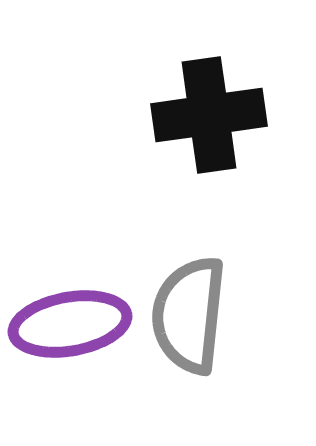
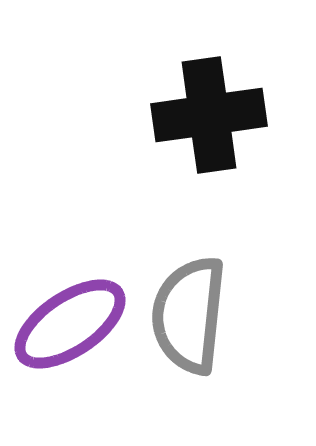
purple ellipse: rotated 24 degrees counterclockwise
